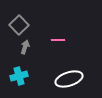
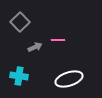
gray square: moved 1 px right, 3 px up
gray arrow: moved 10 px right; rotated 48 degrees clockwise
cyan cross: rotated 24 degrees clockwise
